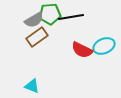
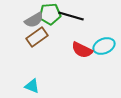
black line: moved 1 px up; rotated 25 degrees clockwise
